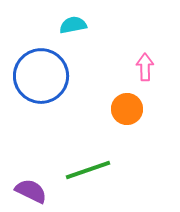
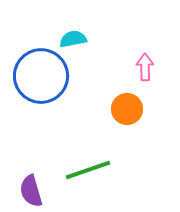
cyan semicircle: moved 14 px down
purple semicircle: rotated 132 degrees counterclockwise
